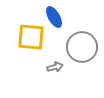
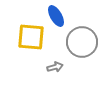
blue ellipse: moved 2 px right, 1 px up
gray circle: moved 5 px up
